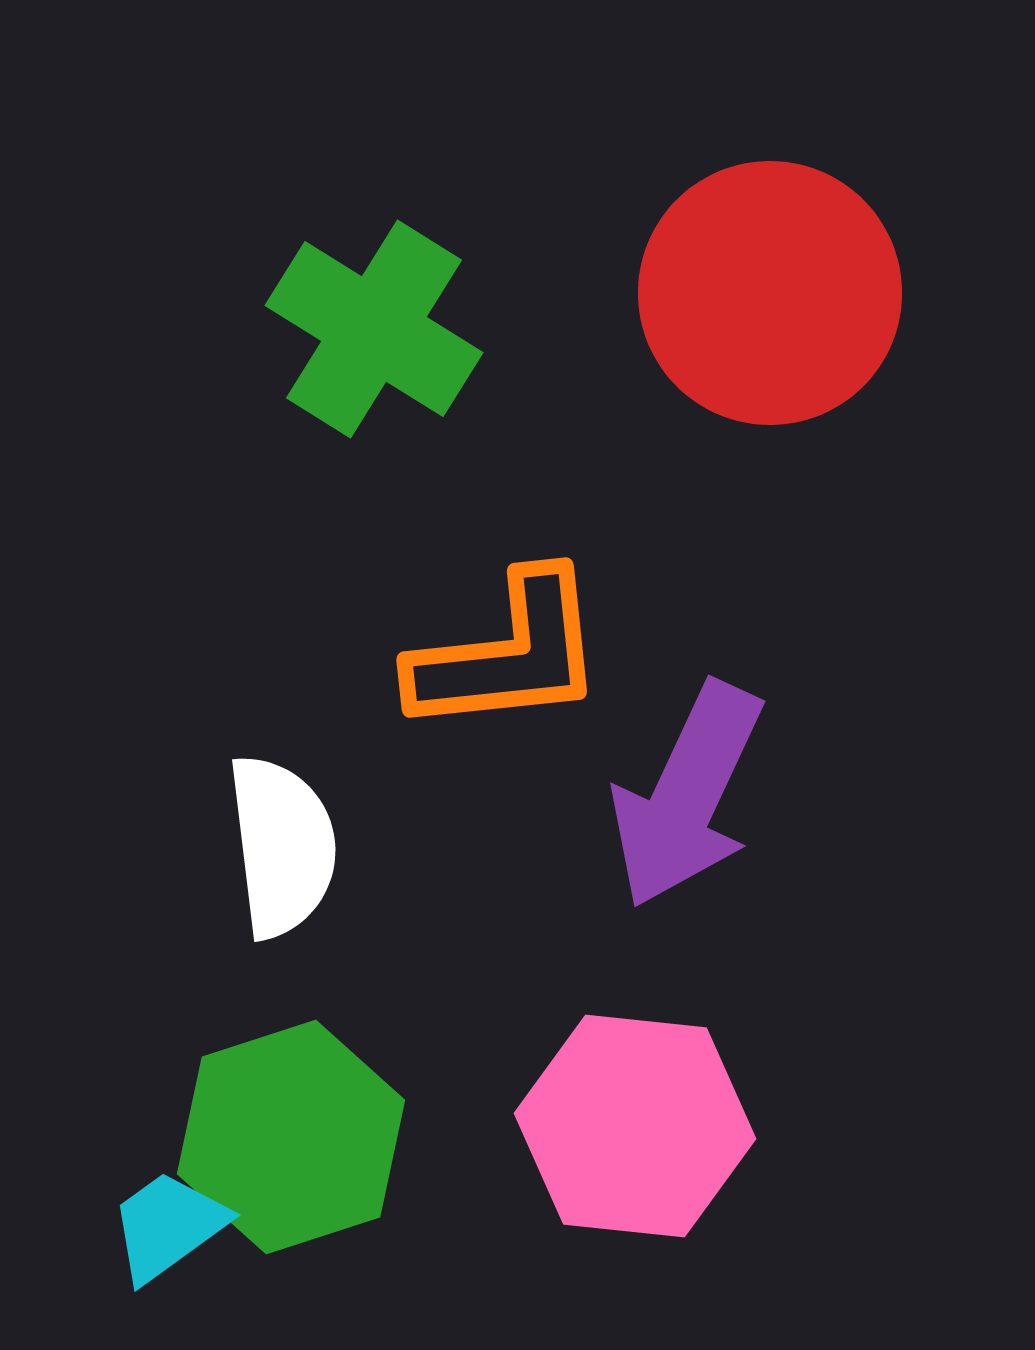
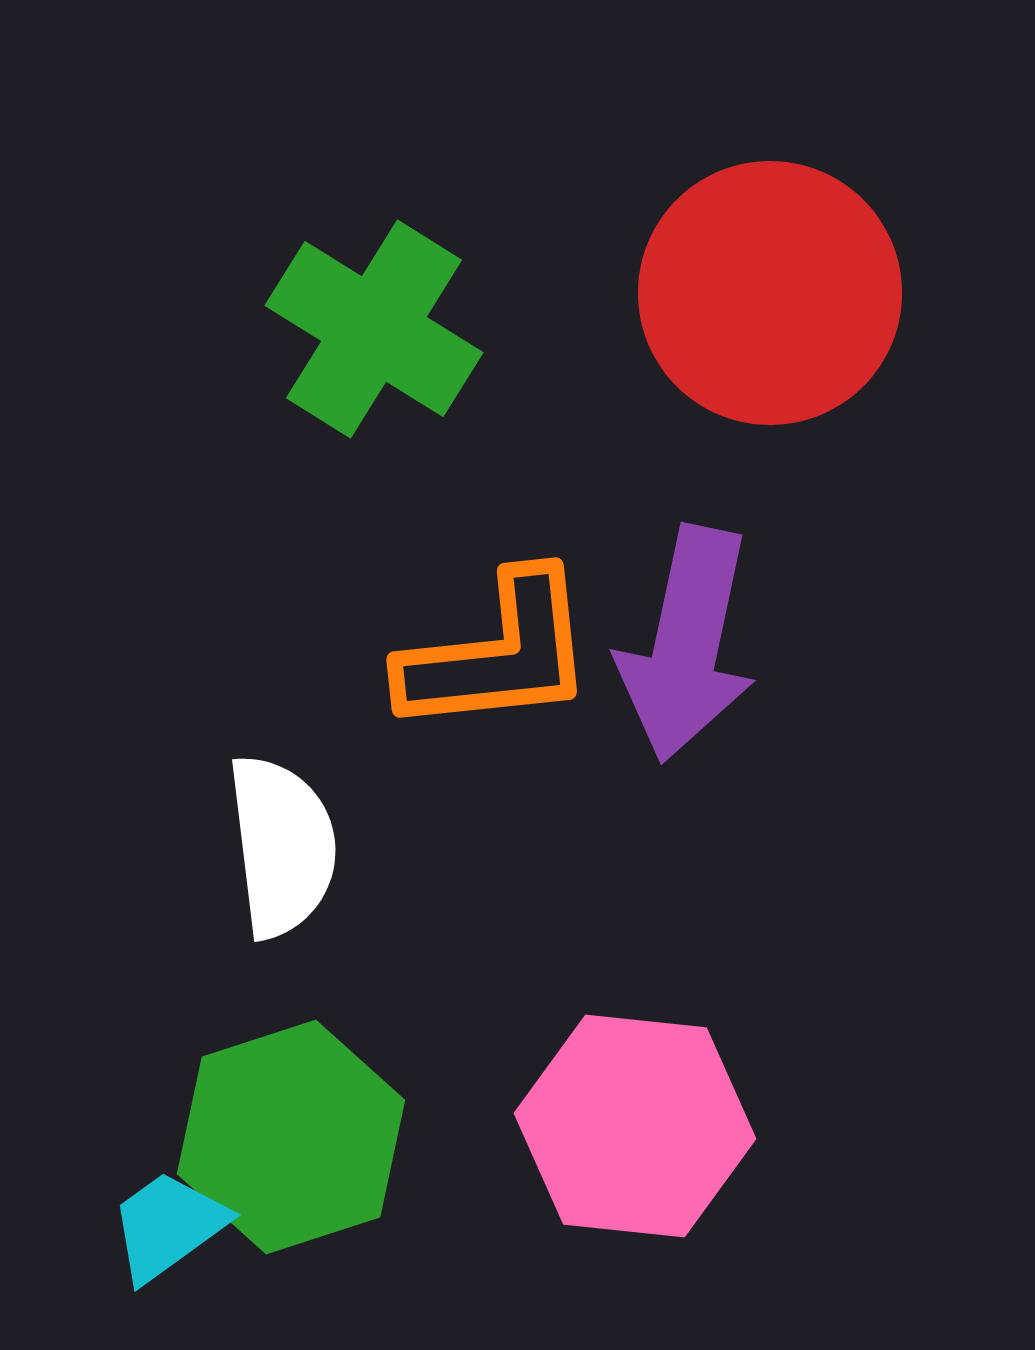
orange L-shape: moved 10 px left
purple arrow: moved 151 px up; rotated 13 degrees counterclockwise
